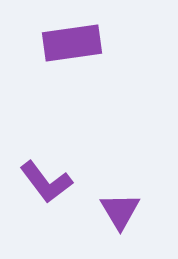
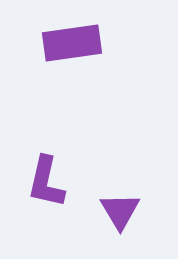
purple L-shape: rotated 50 degrees clockwise
